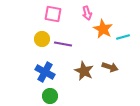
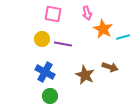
brown star: moved 1 px right, 4 px down
